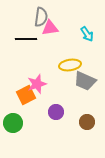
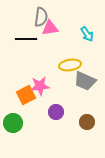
pink star: moved 3 px right, 2 px down; rotated 12 degrees clockwise
